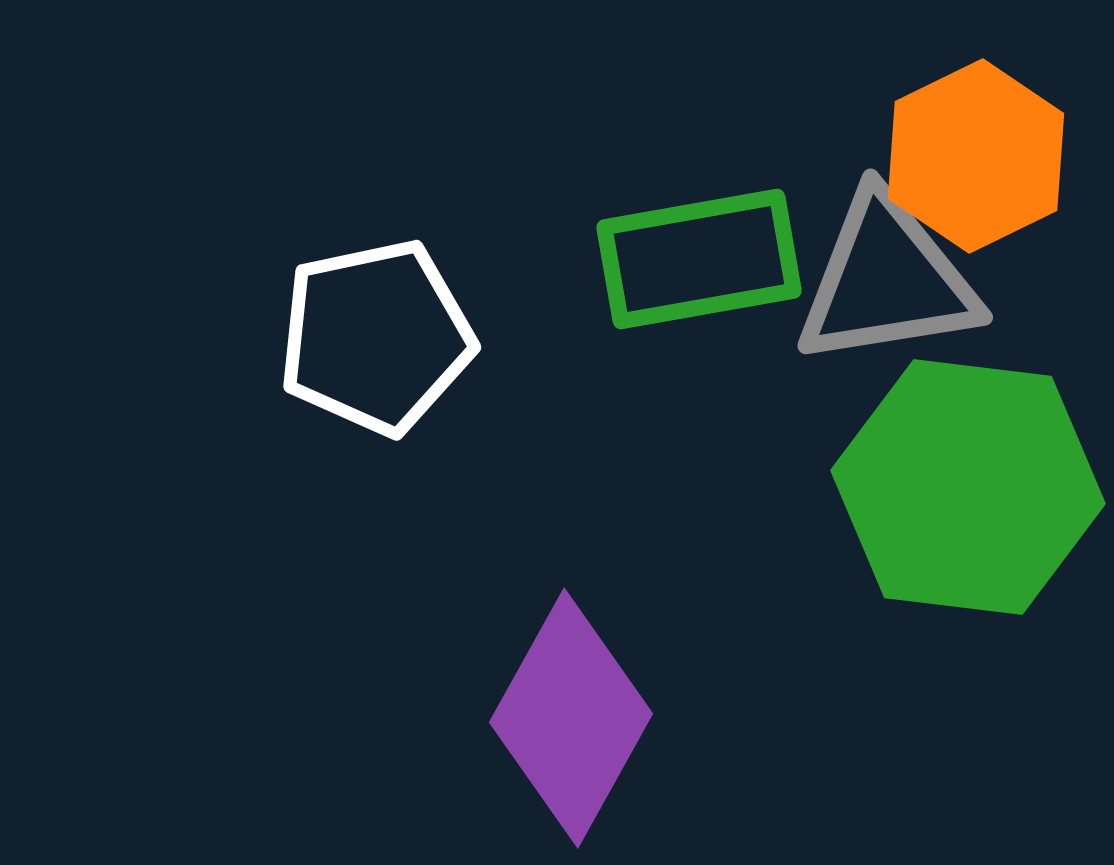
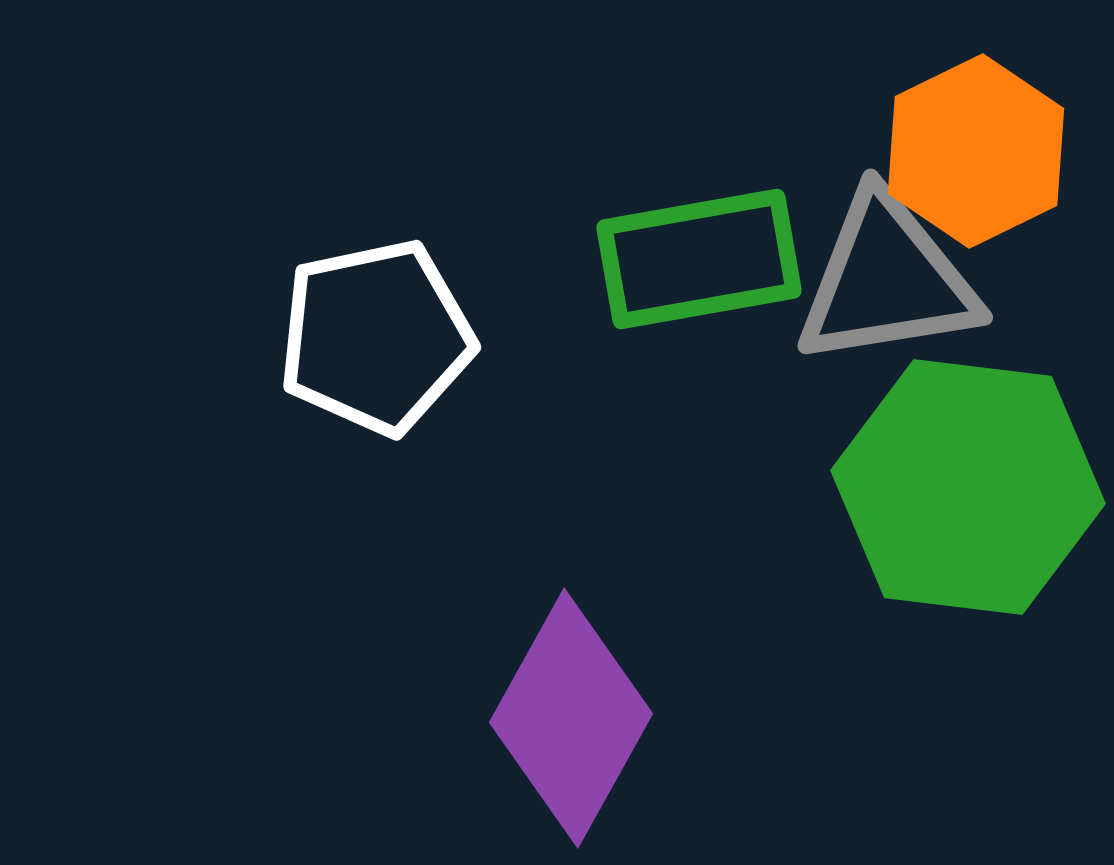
orange hexagon: moved 5 px up
